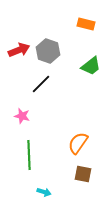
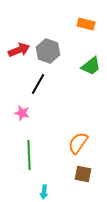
black line: moved 3 px left; rotated 15 degrees counterclockwise
pink star: moved 3 px up
cyan arrow: rotated 80 degrees clockwise
